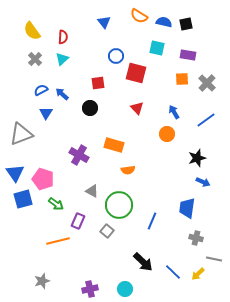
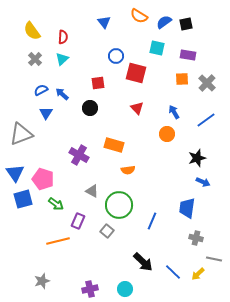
blue semicircle at (164, 22): rotated 49 degrees counterclockwise
